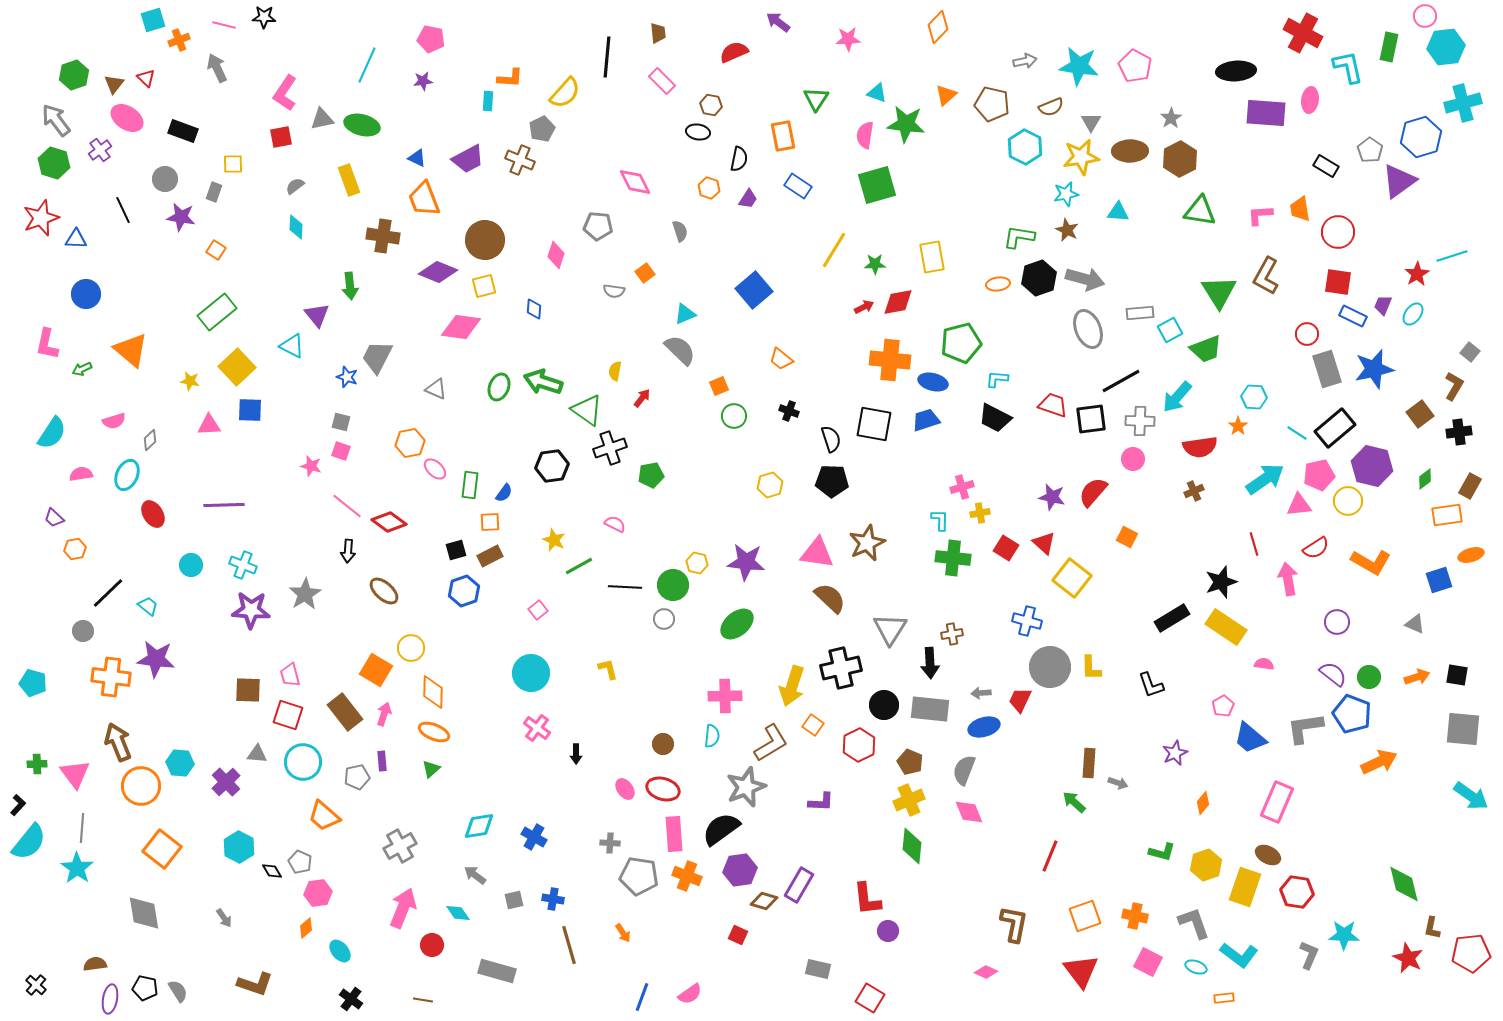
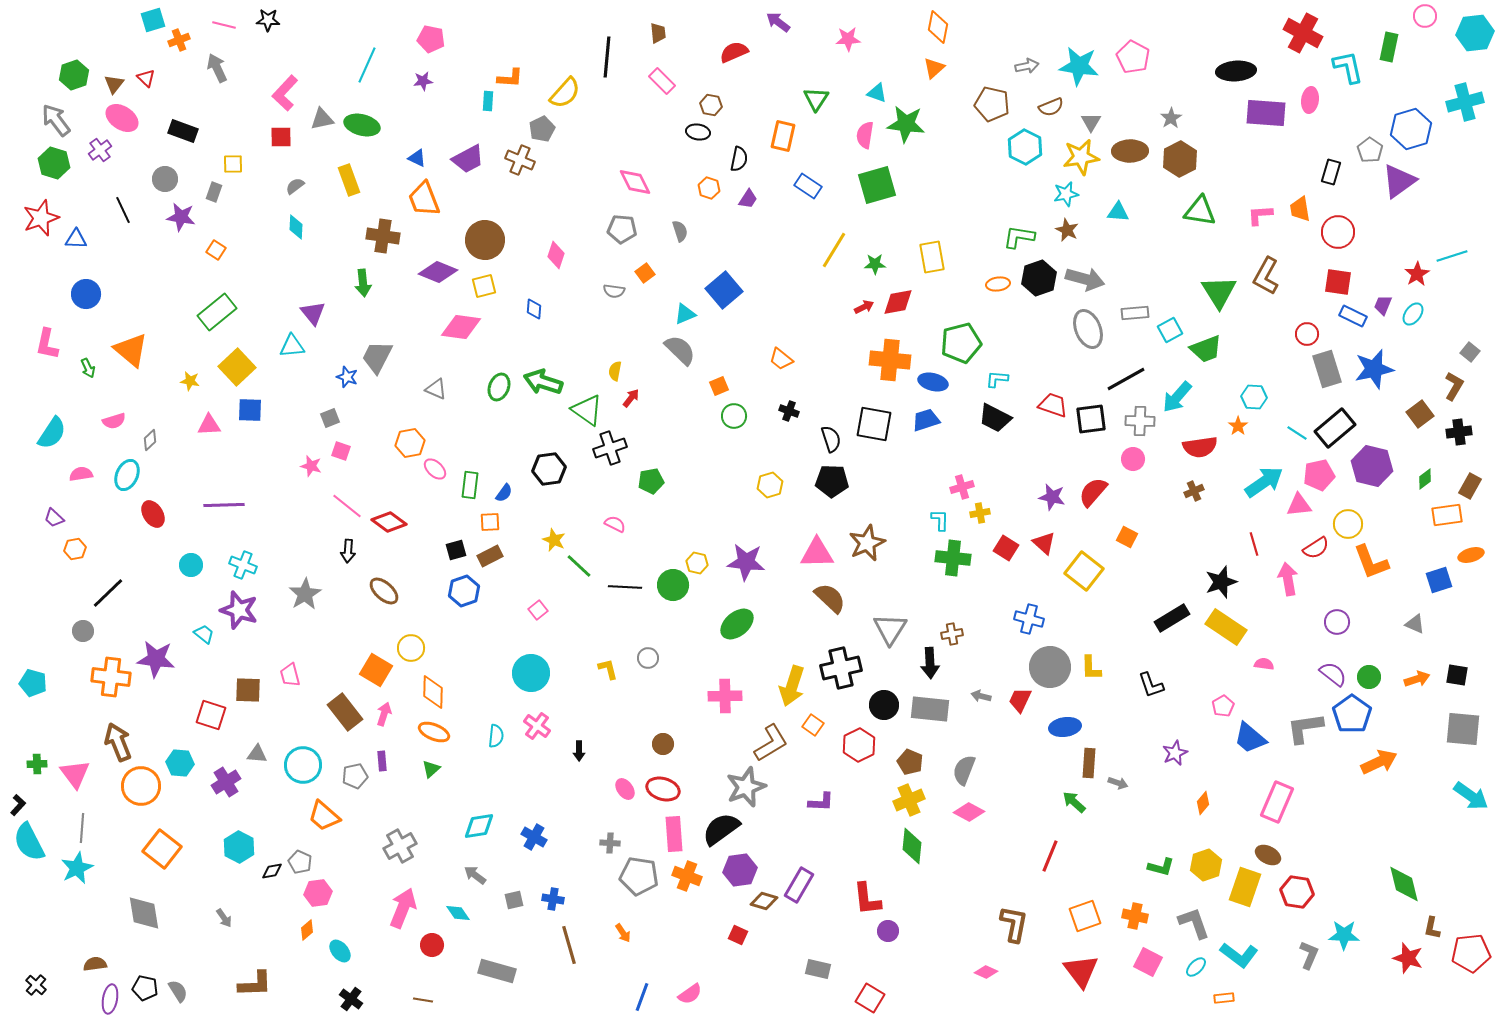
black star at (264, 17): moved 4 px right, 3 px down
orange diamond at (938, 27): rotated 32 degrees counterclockwise
cyan hexagon at (1446, 47): moved 29 px right, 14 px up
gray arrow at (1025, 61): moved 2 px right, 5 px down
pink pentagon at (1135, 66): moved 2 px left, 9 px up
pink L-shape at (285, 93): rotated 9 degrees clockwise
orange triangle at (946, 95): moved 12 px left, 27 px up
cyan cross at (1463, 103): moved 2 px right, 1 px up
pink ellipse at (127, 118): moved 5 px left
orange rectangle at (783, 136): rotated 24 degrees clockwise
red square at (281, 137): rotated 10 degrees clockwise
blue hexagon at (1421, 137): moved 10 px left, 8 px up
black rectangle at (1326, 166): moved 5 px right, 6 px down; rotated 75 degrees clockwise
blue rectangle at (798, 186): moved 10 px right
gray pentagon at (598, 226): moved 24 px right, 3 px down
green arrow at (350, 286): moved 13 px right, 3 px up
blue square at (754, 290): moved 30 px left
gray rectangle at (1140, 313): moved 5 px left
purple triangle at (317, 315): moved 4 px left, 2 px up
cyan triangle at (292, 346): rotated 32 degrees counterclockwise
green arrow at (82, 369): moved 6 px right, 1 px up; rotated 90 degrees counterclockwise
black line at (1121, 381): moved 5 px right, 2 px up
red arrow at (642, 398): moved 11 px left
gray square at (341, 422): moved 11 px left, 4 px up; rotated 36 degrees counterclockwise
black hexagon at (552, 466): moved 3 px left, 3 px down
green pentagon at (651, 475): moved 6 px down
cyan arrow at (1265, 479): moved 1 px left, 3 px down
yellow circle at (1348, 501): moved 23 px down
pink triangle at (817, 553): rotated 9 degrees counterclockwise
orange L-shape at (1371, 562): rotated 39 degrees clockwise
green line at (579, 566): rotated 72 degrees clockwise
yellow square at (1072, 578): moved 12 px right, 7 px up
cyan trapezoid at (148, 606): moved 56 px right, 28 px down
purple star at (251, 610): moved 12 px left; rotated 15 degrees clockwise
gray circle at (664, 619): moved 16 px left, 39 px down
blue cross at (1027, 621): moved 2 px right, 2 px up
orange arrow at (1417, 677): moved 2 px down
gray arrow at (981, 693): moved 3 px down; rotated 18 degrees clockwise
blue pentagon at (1352, 714): rotated 15 degrees clockwise
red square at (288, 715): moved 77 px left
blue ellipse at (984, 727): moved 81 px right; rotated 8 degrees clockwise
pink cross at (537, 728): moved 2 px up
cyan semicircle at (712, 736): moved 216 px left
black arrow at (576, 754): moved 3 px right, 3 px up
cyan circle at (303, 762): moved 3 px down
gray pentagon at (357, 777): moved 2 px left, 1 px up
purple cross at (226, 782): rotated 12 degrees clockwise
pink diamond at (969, 812): rotated 40 degrees counterclockwise
cyan semicircle at (29, 842): rotated 114 degrees clockwise
green L-shape at (1162, 852): moved 1 px left, 15 px down
cyan star at (77, 868): rotated 12 degrees clockwise
black diamond at (272, 871): rotated 70 degrees counterclockwise
orange diamond at (306, 928): moved 1 px right, 2 px down
red star at (1408, 958): rotated 8 degrees counterclockwise
cyan ellipse at (1196, 967): rotated 65 degrees counterclockwise
brown L-shape at (255, 984): rotated 21 degrees counterclockwise
